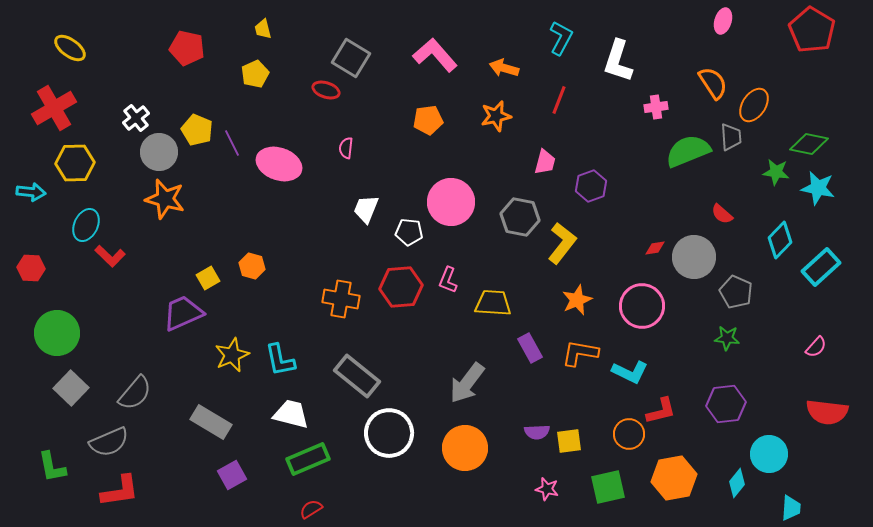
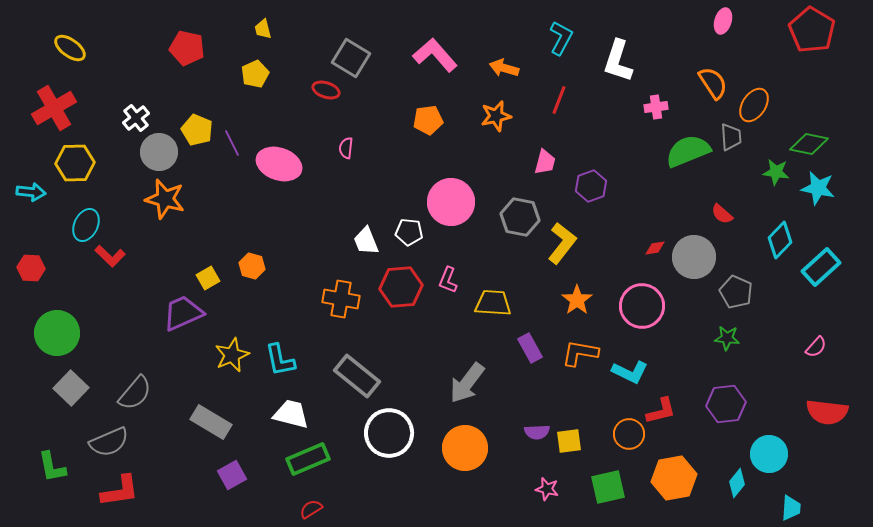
white trapezoid at (366, 209): moved 32 px down; rotated 44 degrees counterclockwise
orange star at (577, 300): rotated 12 degrees counterclockwise
